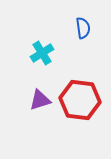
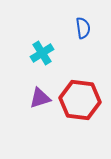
purple triangle: moved 2 px up
